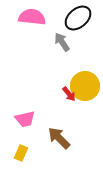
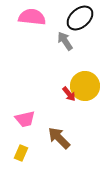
black ellipse: moved 2 px right
gray arrow: moved 3 px right, 1 px up
